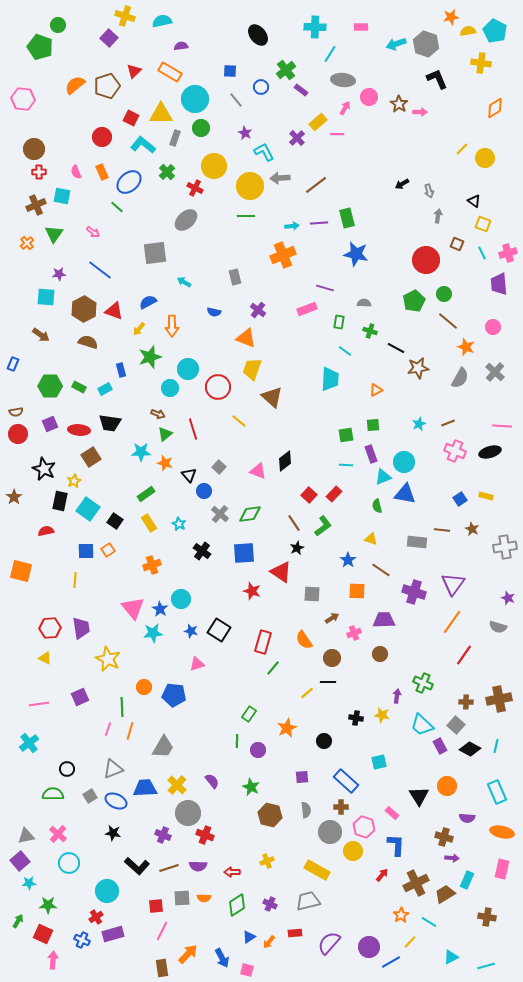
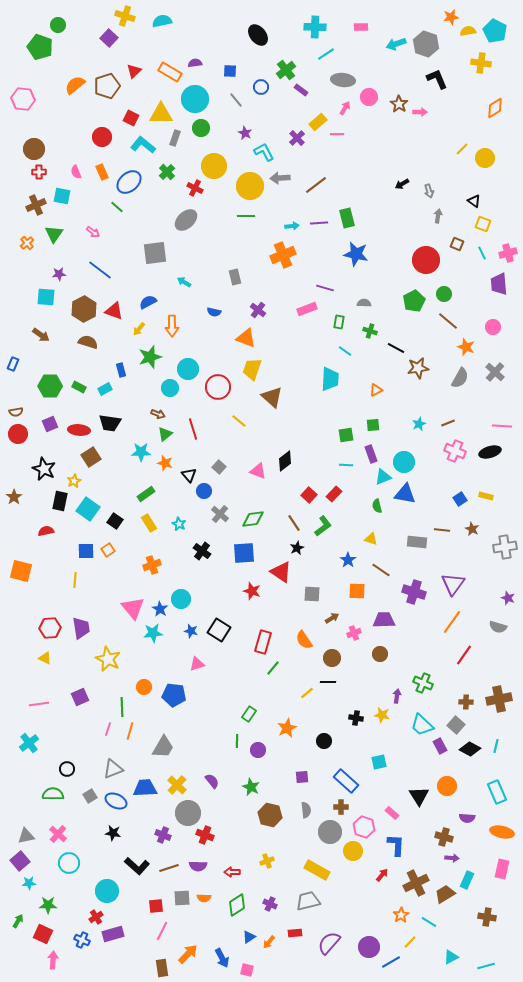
purple semicircle at (181, 46): moved 14 px right, 17 px down
cyan line at (330, 54): moved 4 px left; rotated 24 degrees clockwise
green diamond at (250, 514): moved 3 px right, 5 px down
